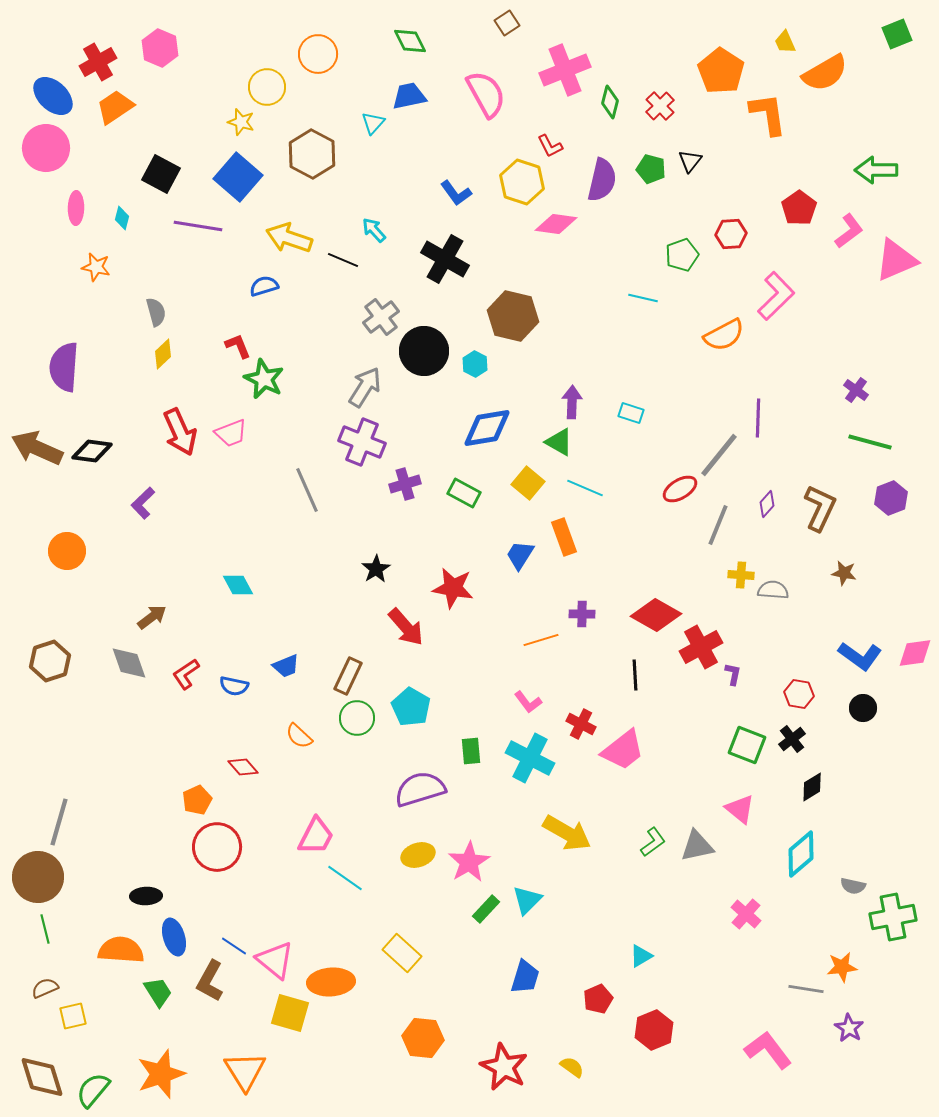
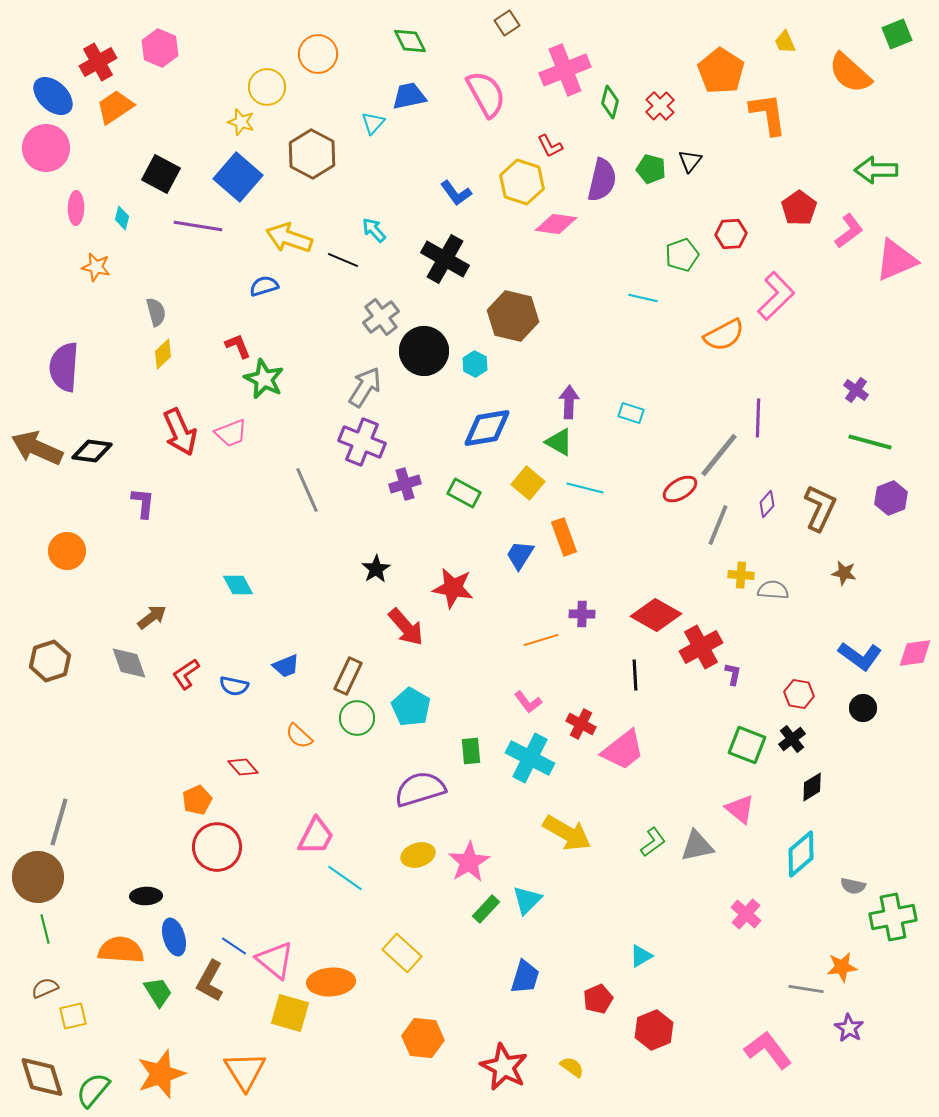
orange semicircle at (825, 73): moved 25 px right; rotated 72 degrees clockwise
purple arrow at (572, 402): moved 3 px left
cyan line at (585, 488): rotated 9 degrees counterclockwise
purple L-shape at (143, 503): rotated 140 degrees clockwise
